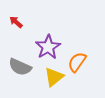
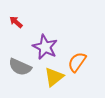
purple star: moved 3 px left; rotated 15 degrees counterclockwise
